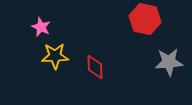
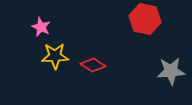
gray star: moved 2 px right, 9 px down
red diamond: moved 2 px left, 2 px up; rotated 55 degrees counterclockwise
